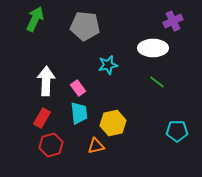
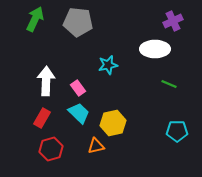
gray pentagon: moved 7 px left, 4 px up
white ellipse: moved 2 px right, 1 px down
green line: moved 12 px right, 2 px down; rotated 14 degrees counterclockwise
cyan trapezoid: rotated 40 degrees counterclockwise
red hexagon: moved 4 px down
